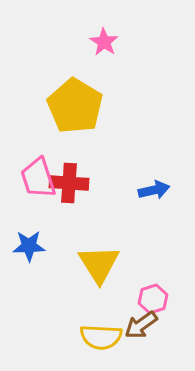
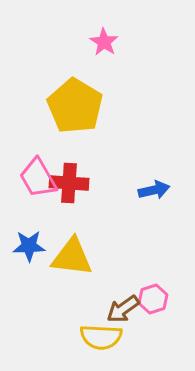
pink trapezoid: rotated 12 degrees counterclockwise
yellow triangle: moved 27 px left, 7 px up; rotated 51 degrees counterclockwise
brown arrow: moved 18 px left, 16 px up
